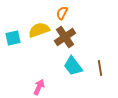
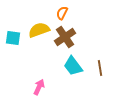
cyan square: rotated 21 degrees clockwise
